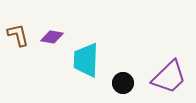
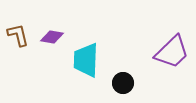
purple trapezoid: moved 3 px right, 25 px up
